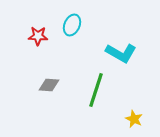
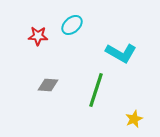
cyan ellipse: rotated 25 degrees clockwise
gray diamond: moved 1 px left
yellow star: rotated 24 degrees clockwise
